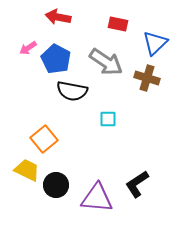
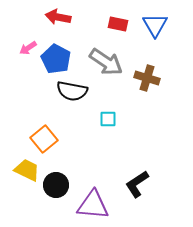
blue triangle: moved 18 px up; rotated 16 degrees counterclockwise
purple triangle: moved 4 px left, 7 px down
